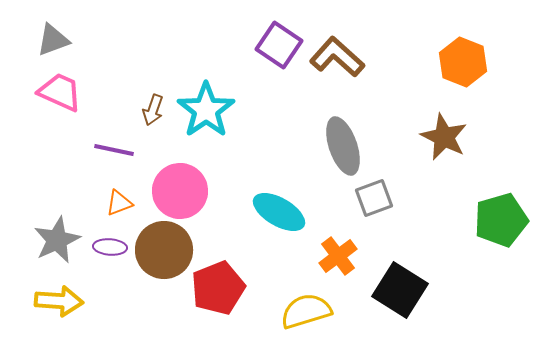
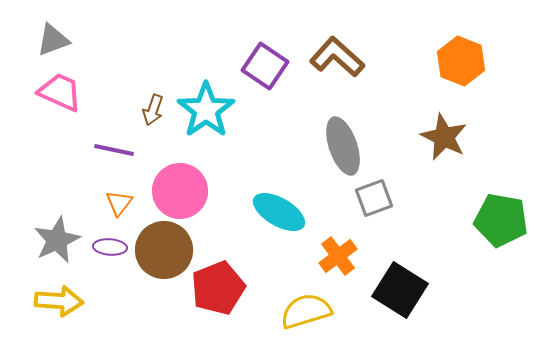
purple square: moved 14 px left, 21 px down
orange hexagon: moved 2 px left, 1 px up
orange triangle: rotated 32 degrees counterclockwise
green pentagon: rotated 26 degrees clockwise
